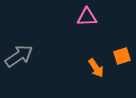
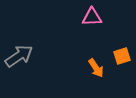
pink triangle: moved 5 px right
